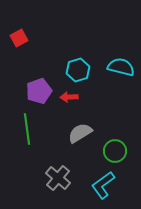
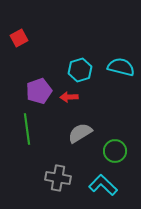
cyan hexagon: moved 2 px right
gray cross: rotated 30 degrees counterclockwise
cyan L-shape: rotated 80 degrees clockwise
